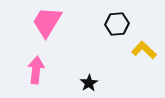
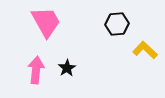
pink trapezoid: moved 1 px left; rotated 120 degrees clockwise
yellow L-shape: moved 1 px right
black star: moved 22 px left, 15 px up
